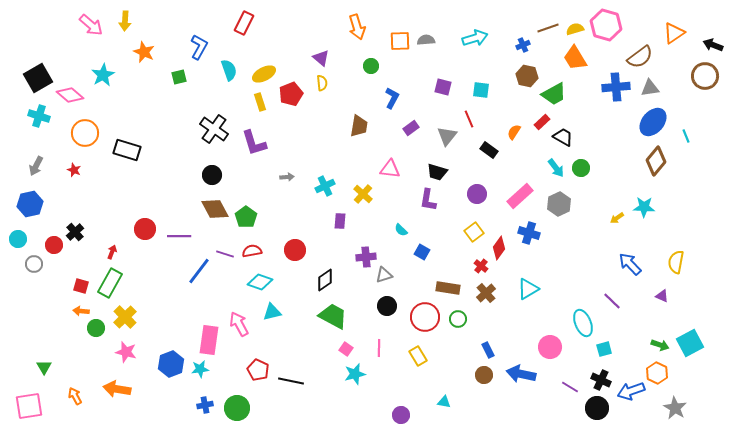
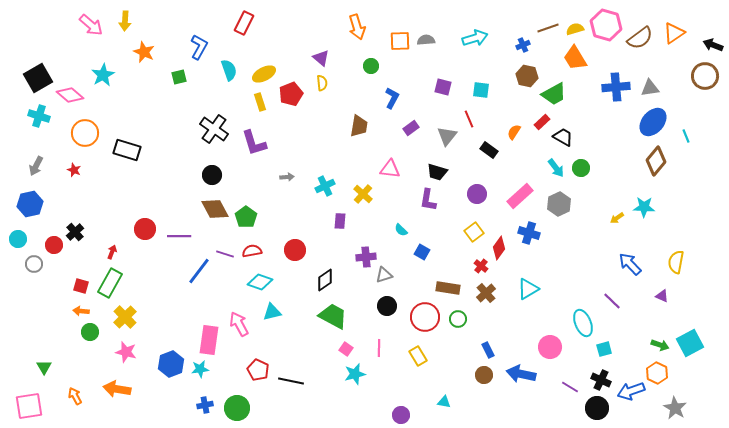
brown semicircle at (640, 57): moved 19 px up
green circle at (96, 328): moved 6 px left, 4 px down
